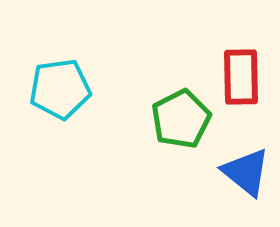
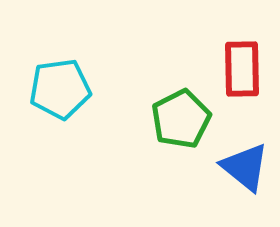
red rectangle: moved 1 px right, 8 px up
blue triangle: moved 1 px left, 5 px up
